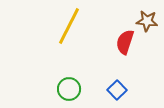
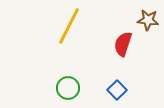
brown star: moved 1 px right, 1 px up
red semicircle: moved 2 px left, 2 px down
green circle: moved 1 px left, 1 px up
